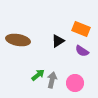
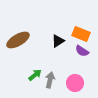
orange rectangle: moved 5 px down
brown ellipse: rotated 40 degrees counterclockwise
green arrow: moved 3 px left
gray arrow: moved 2 px left
